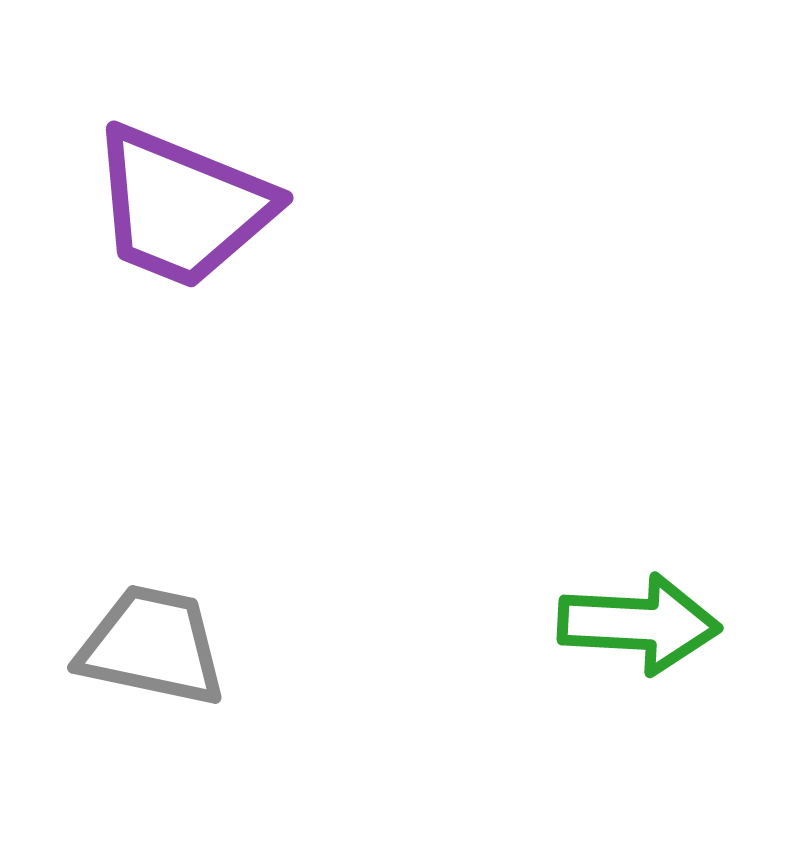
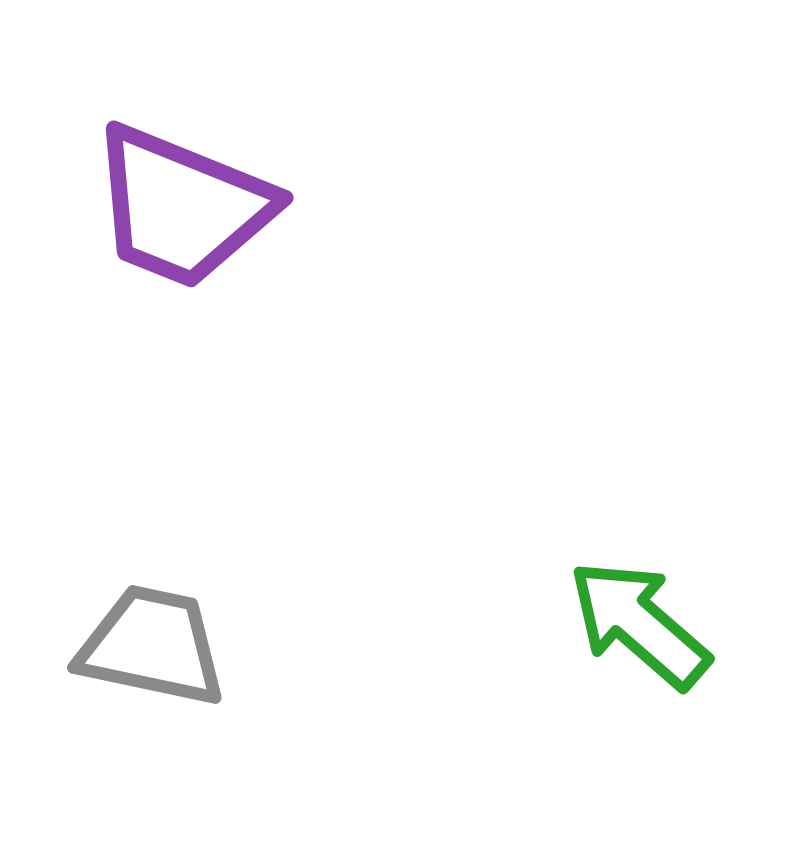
green arrow: rotated 142 degrees counterclockwise
